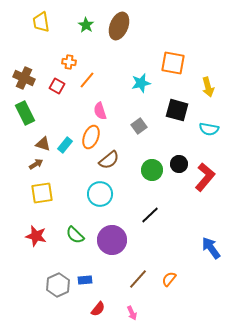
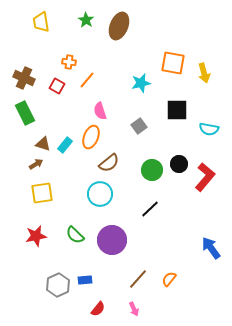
green star: moved 5 px up
yellow arrow: moved 4 px left, 14 px up
black square: rotated 15 degrees counterclockwise
brown semicircle: moved 3 px down
black line: moved 6 px up
red star: rotated 25 degrees counterclockwise
pink arrow: moved 2 px right, 4 px up
